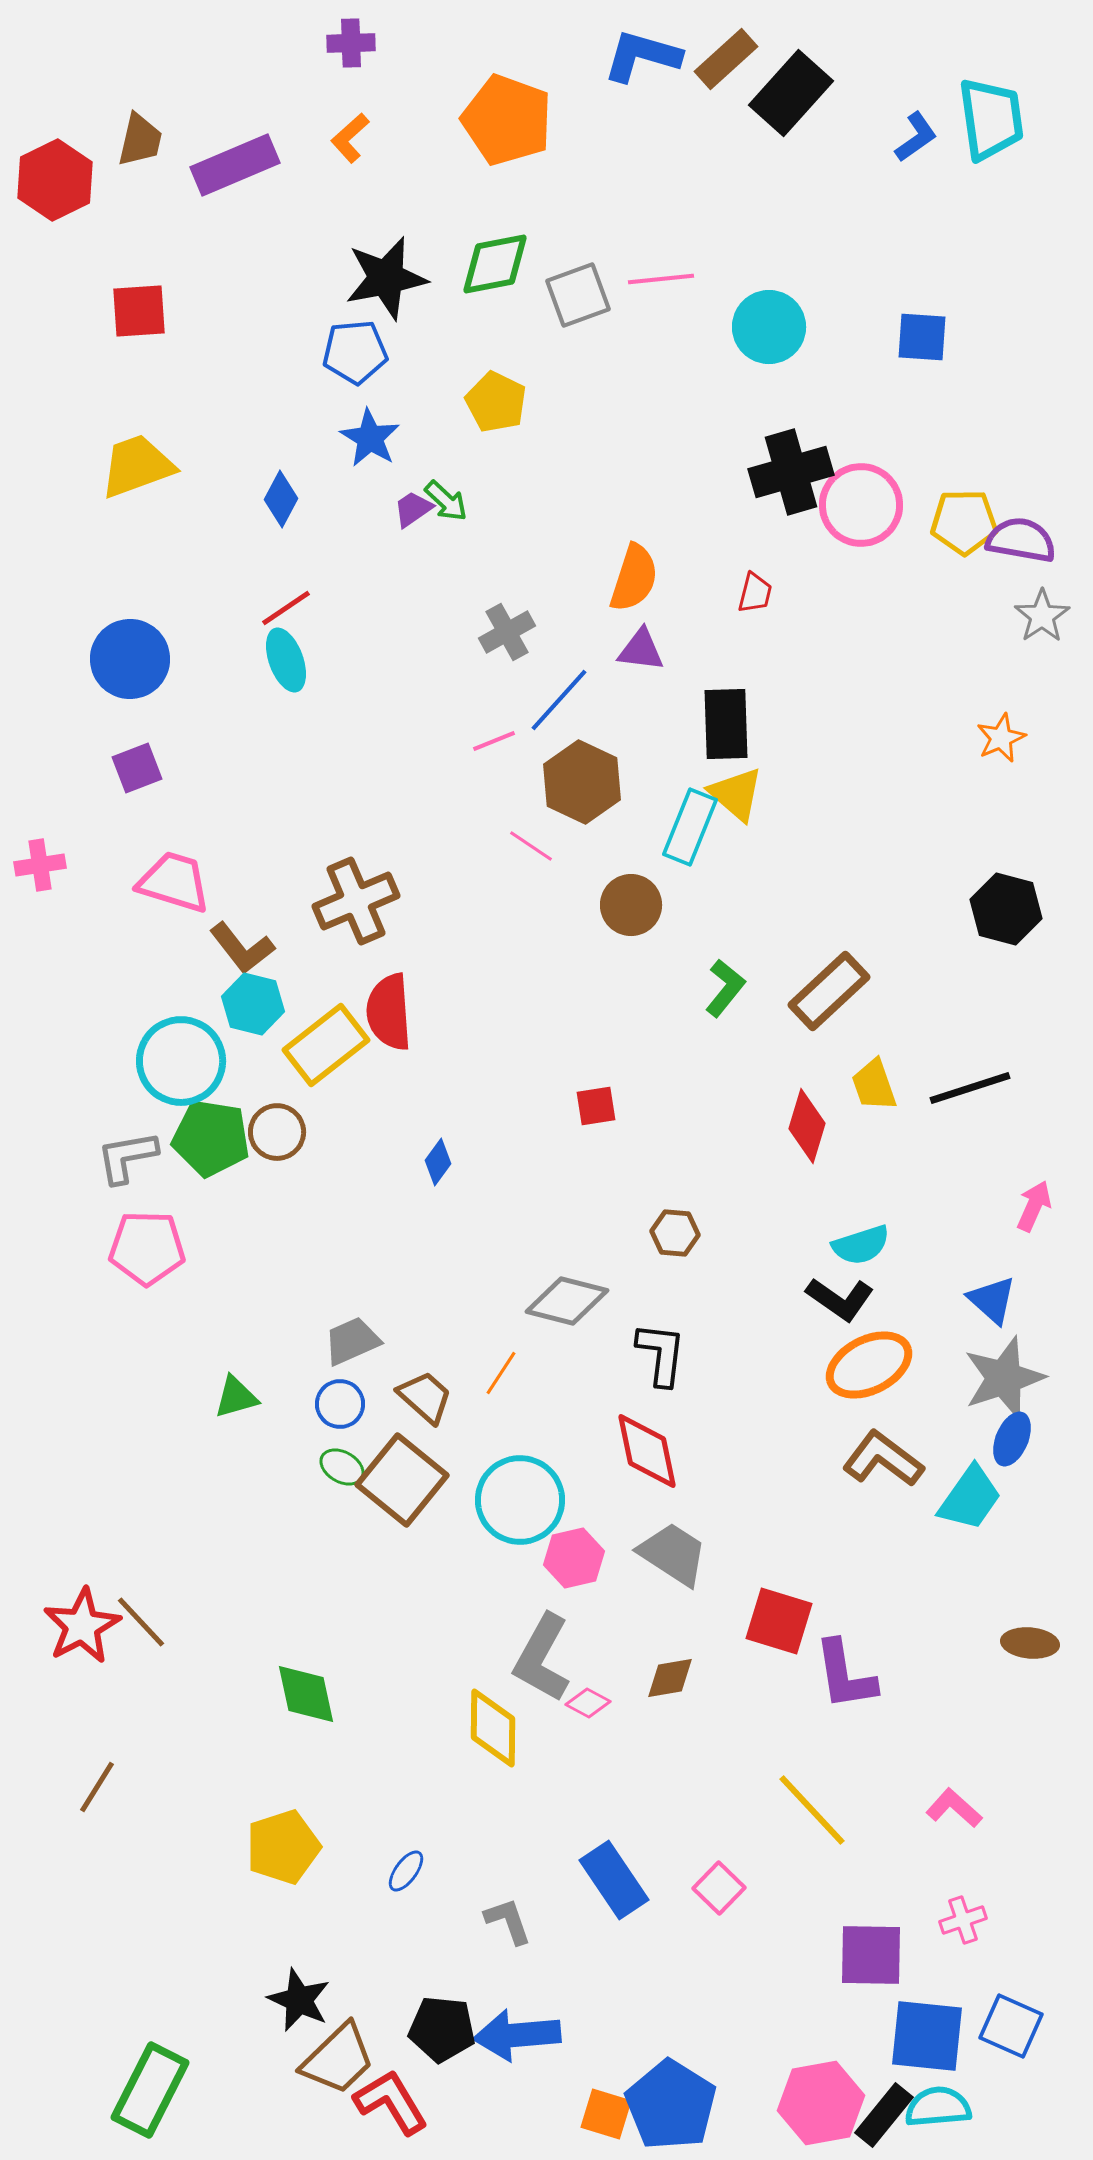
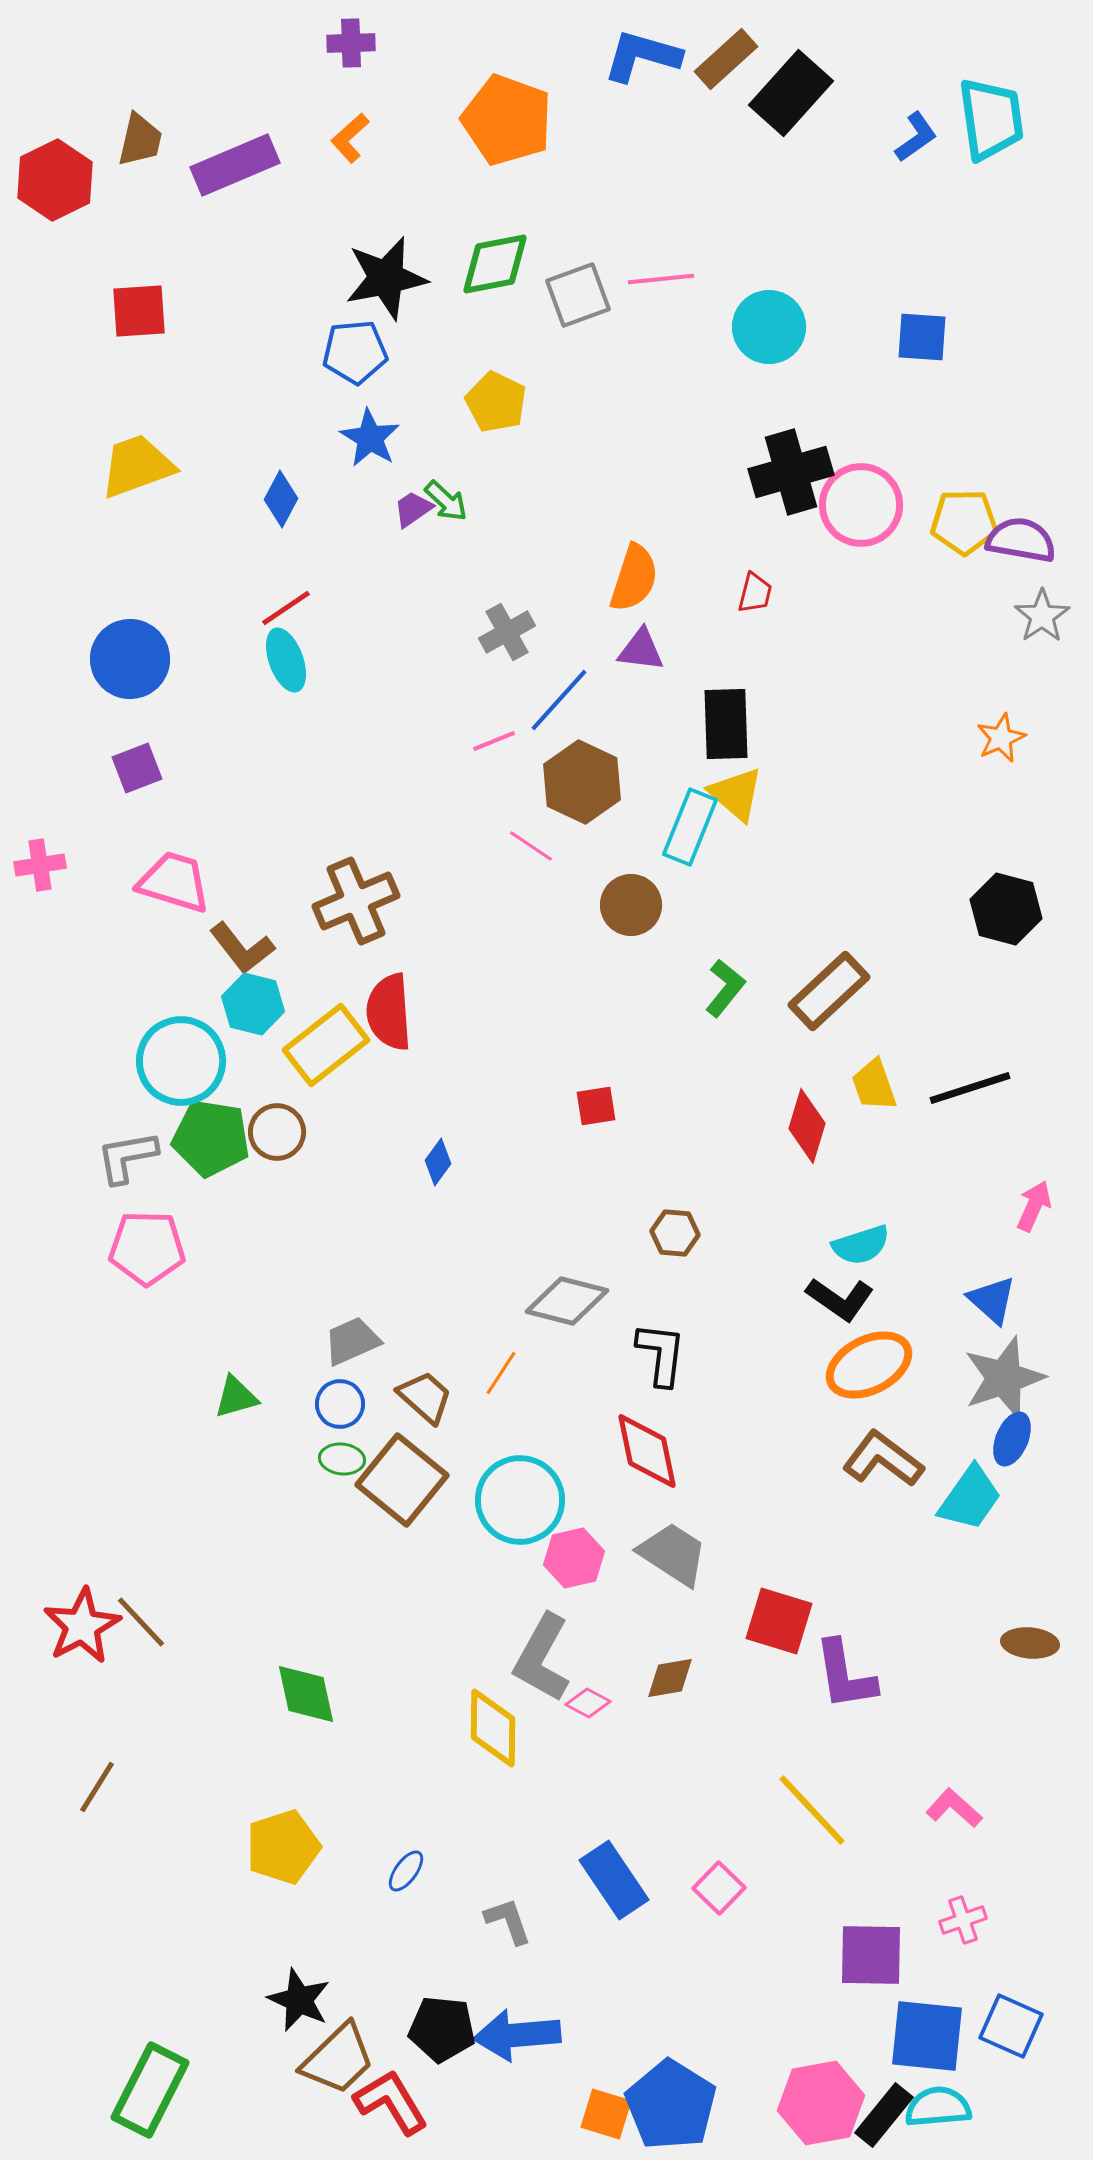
green ellipse at (342, 1467): moved 8 px up; rotated 24 degrees counterclockwise
